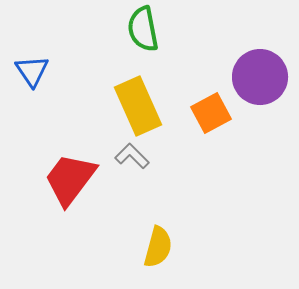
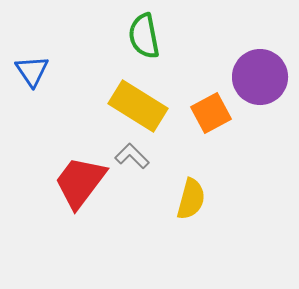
green semicircle: moved 1 px right, 7 px down
yellow rectangle: rotated 34 degrees counterclockwise
red trapezoid: moved 10 px right, 3 px down
yellow semicircle: moved 33 px right, 48 px up
